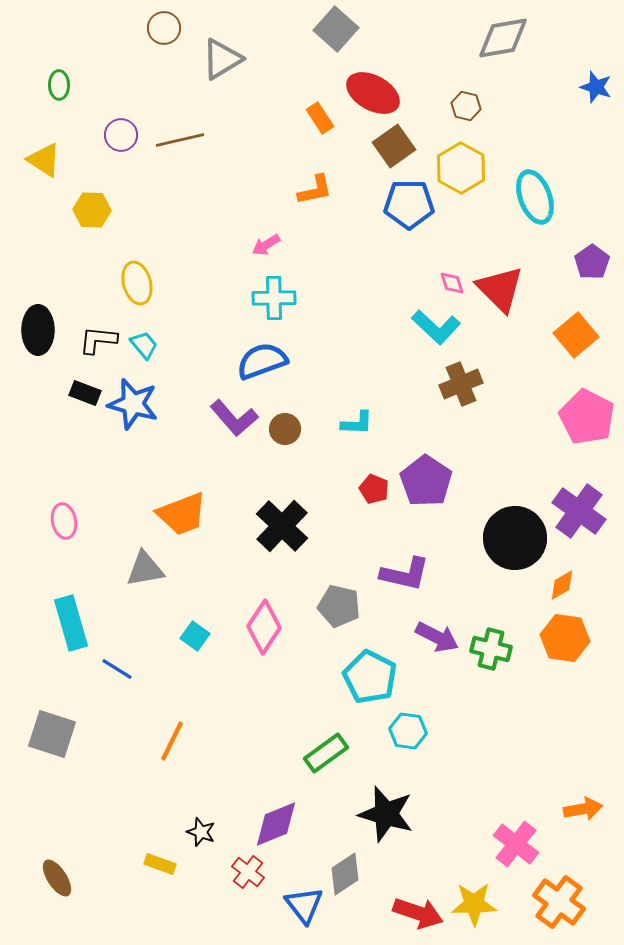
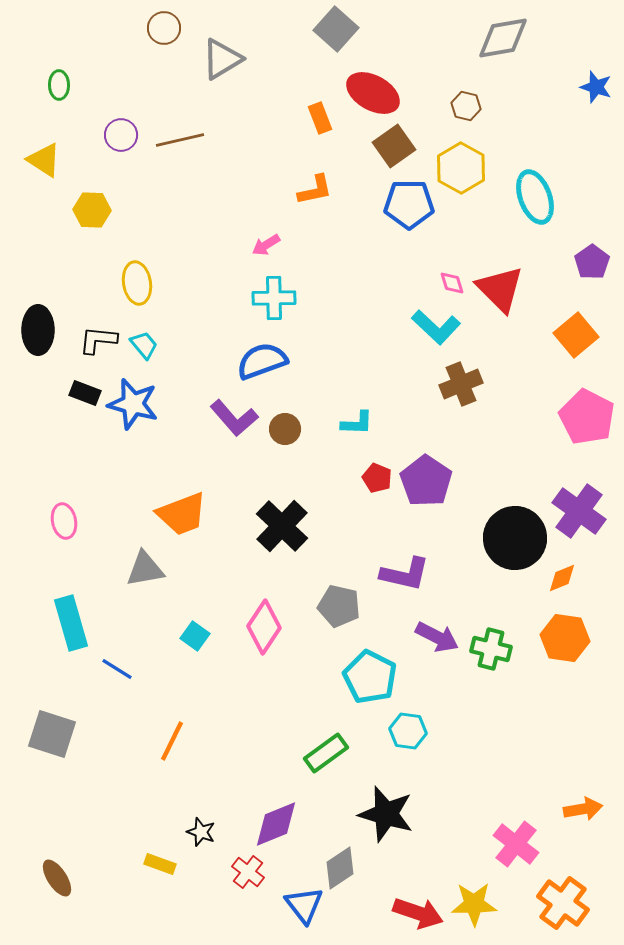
orange rectangle at (320, 118): rotated 12 degrees clockwise
yellow ellipse at (137, 283): rotated 6 degrees clockwise
red pentagon at (374, 489): moved 3 px right, 11 px up
orange diamond at (562, 585): moved 7 px up; rotated 8 degrees clockwise
gray diamond at (345, 874): moved 5 px left, 6 px up
orange cross at (559, 902): moved 4 px right, 1 px down
